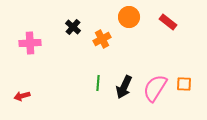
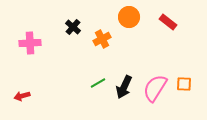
green line: rotated 56 degrees clockwise
